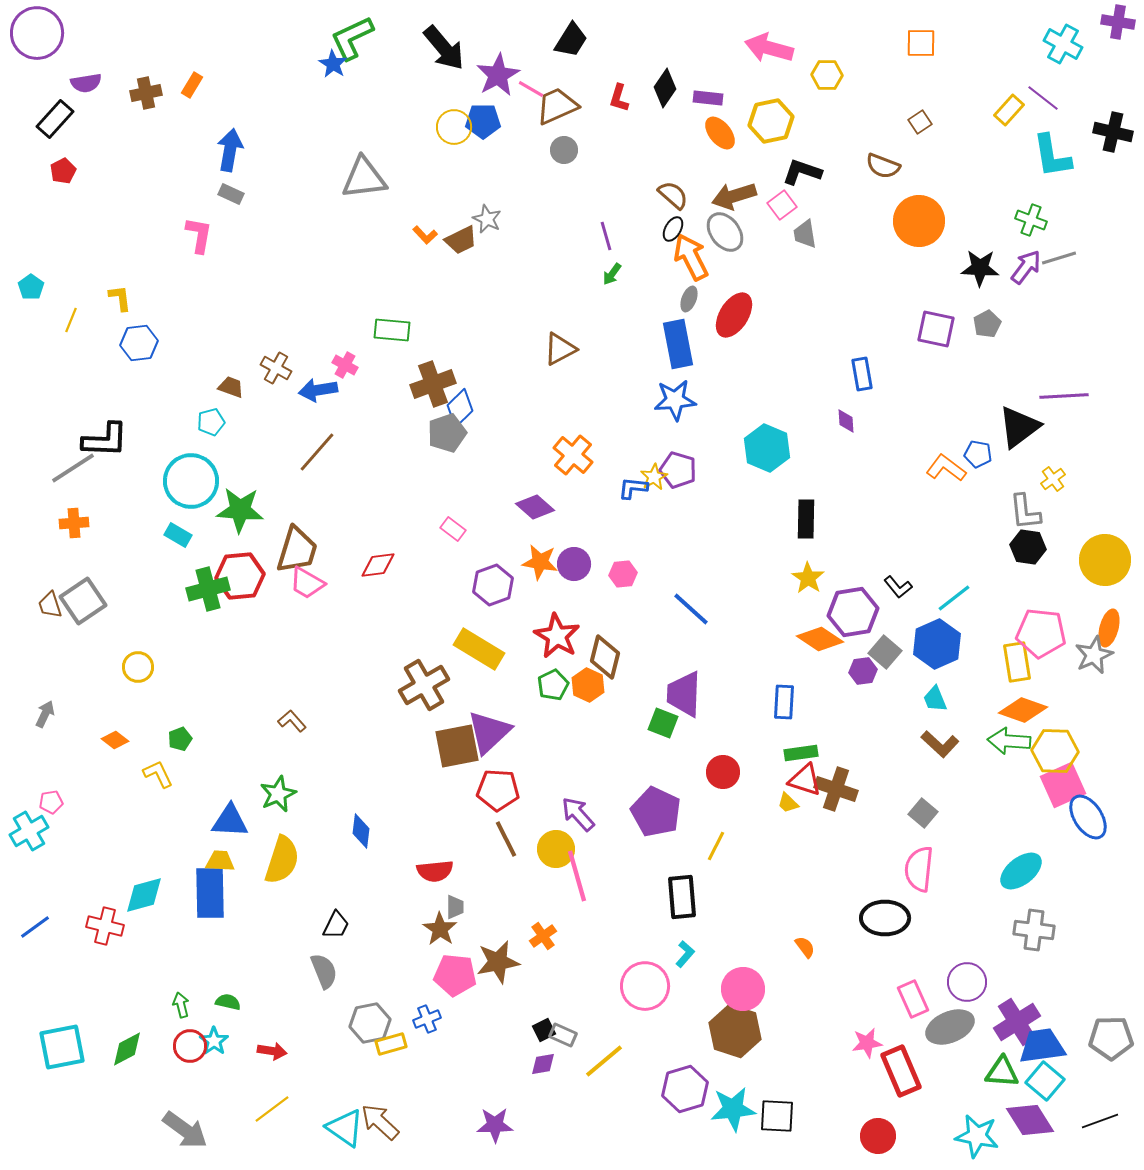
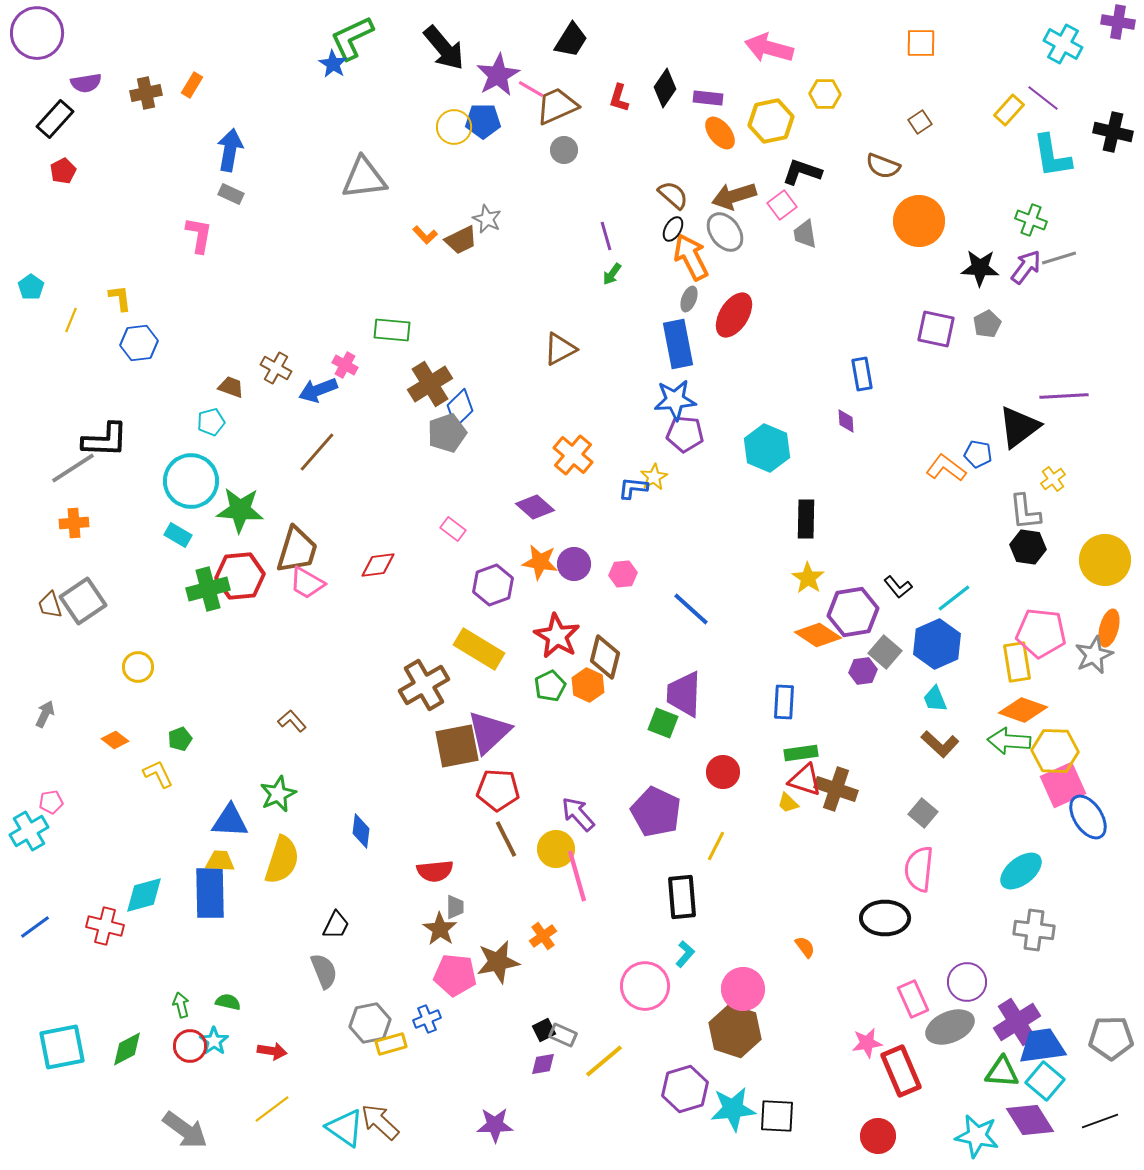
yellow hexagon at (827, 75): moved 2 px left, 19 px down
brown cross at (433, 384): moved 3 px left; rotated 12 degrees counterclockwise
blue arrow at (318, 390): rotated 12 degrees counterclockwise
purple pentagon at (678, 470): moved 7 px right, 36 px up; rotated 12 degrees counterclockwise
orange diamond at (820, 639): moved 2 px left, 4 px up
green pentagon at (553, 685): moved 3 px left, 1 px down
